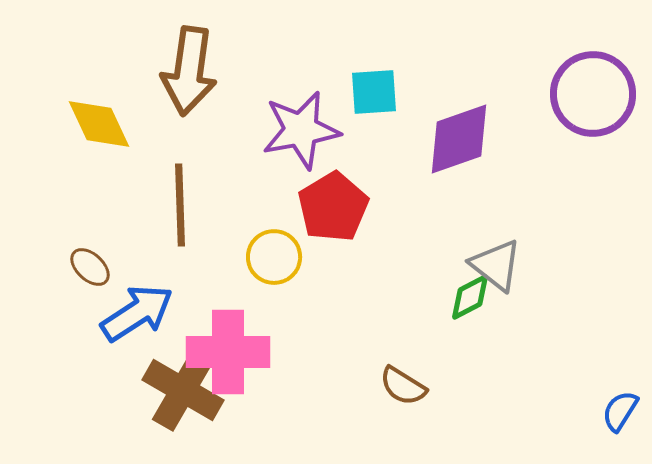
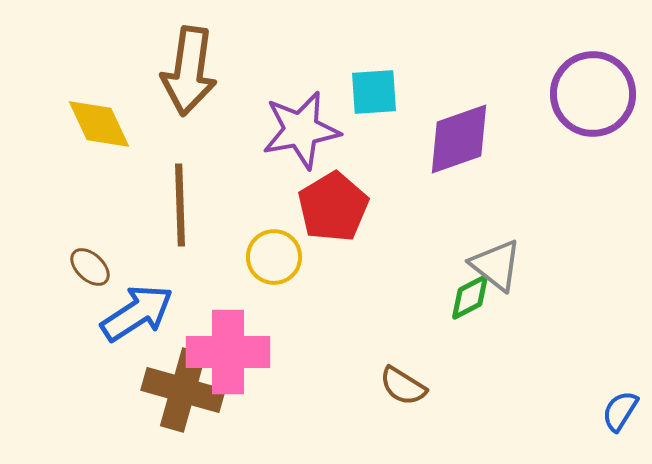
brown cross: rotated 14 degrees counterclockwise
